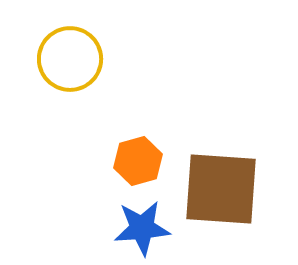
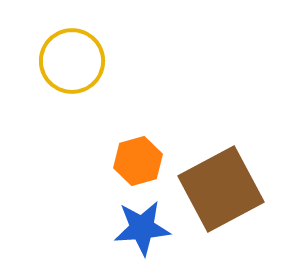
yellow circle: moved 2 px right, 2 px down
brown square: rotated 32 degrees counterclockwise
